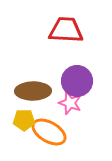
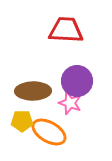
yellow pentagon: moved 2 px left, 1 px down
